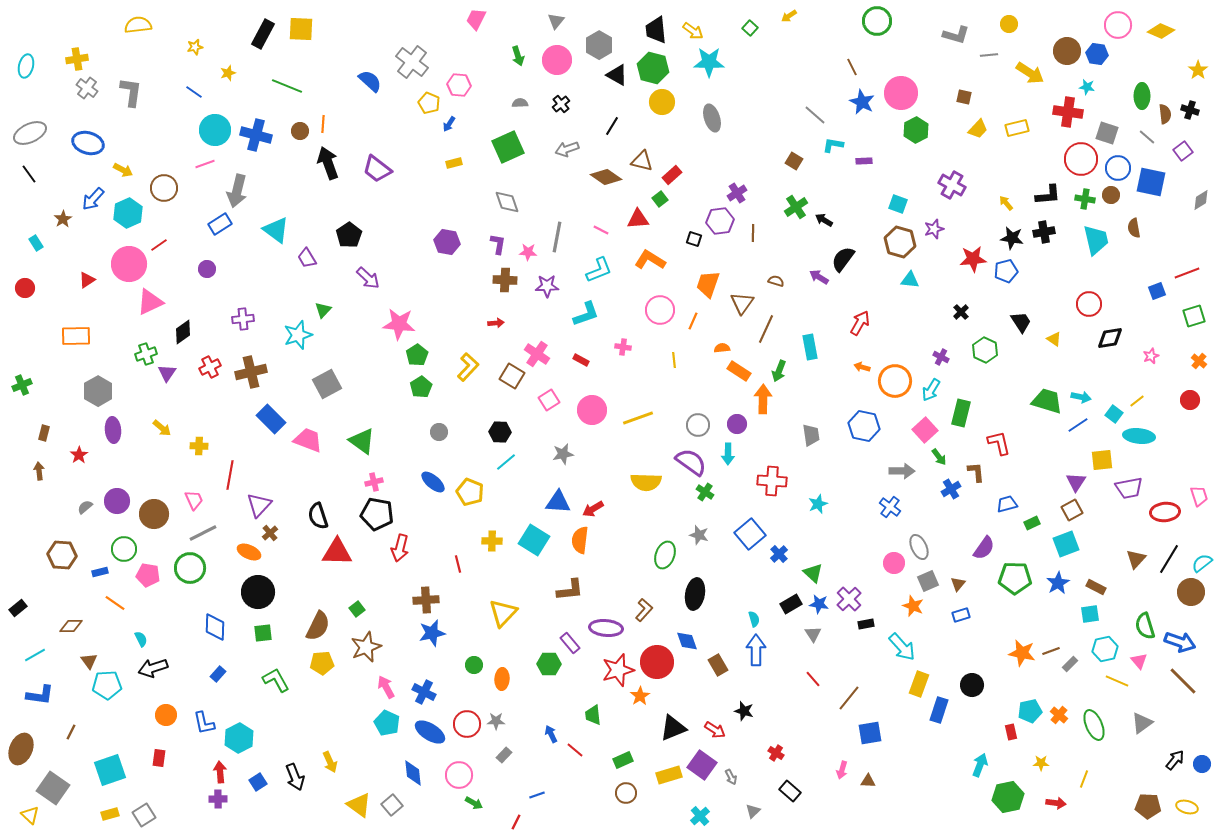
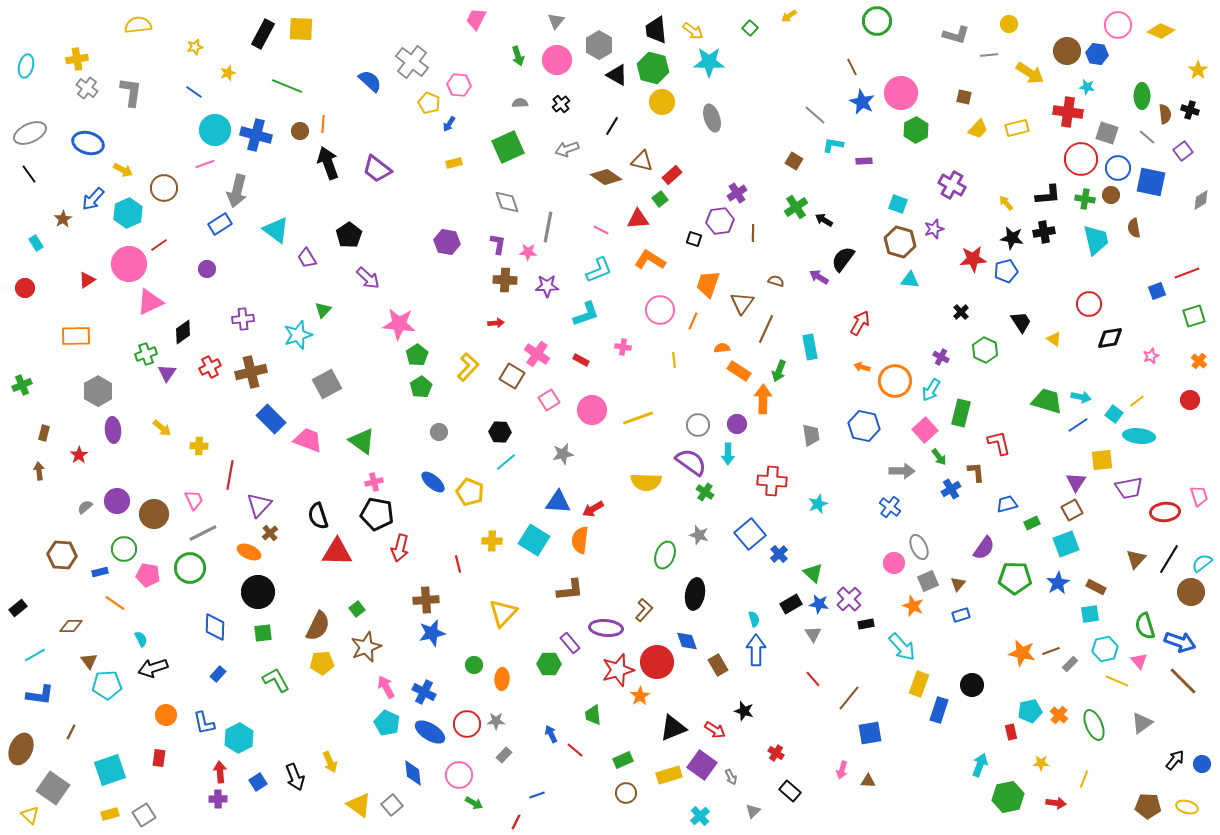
gray line at (557, 237): moved 9 px left, 10 px up
